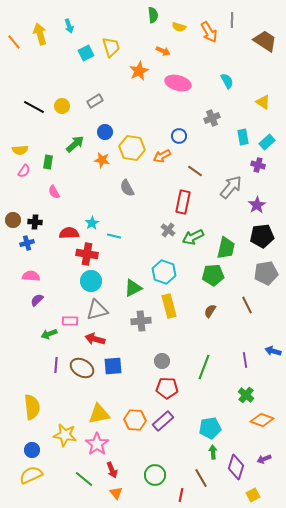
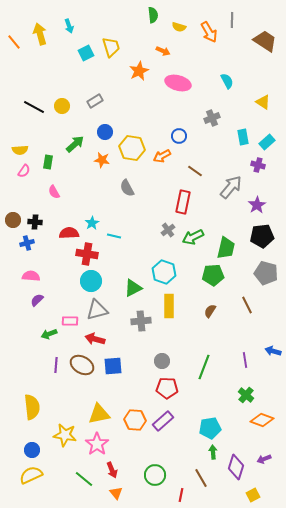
gray cross at (168, 230): rotated 16 degrees clockwise
gray pentagon at (266, 273): rotated 25 degrees clockwise
yellow rectangle at (169, 306): rotated 15 degrees clockwise
brown ellipse at (82, 368): moved 3 px up
